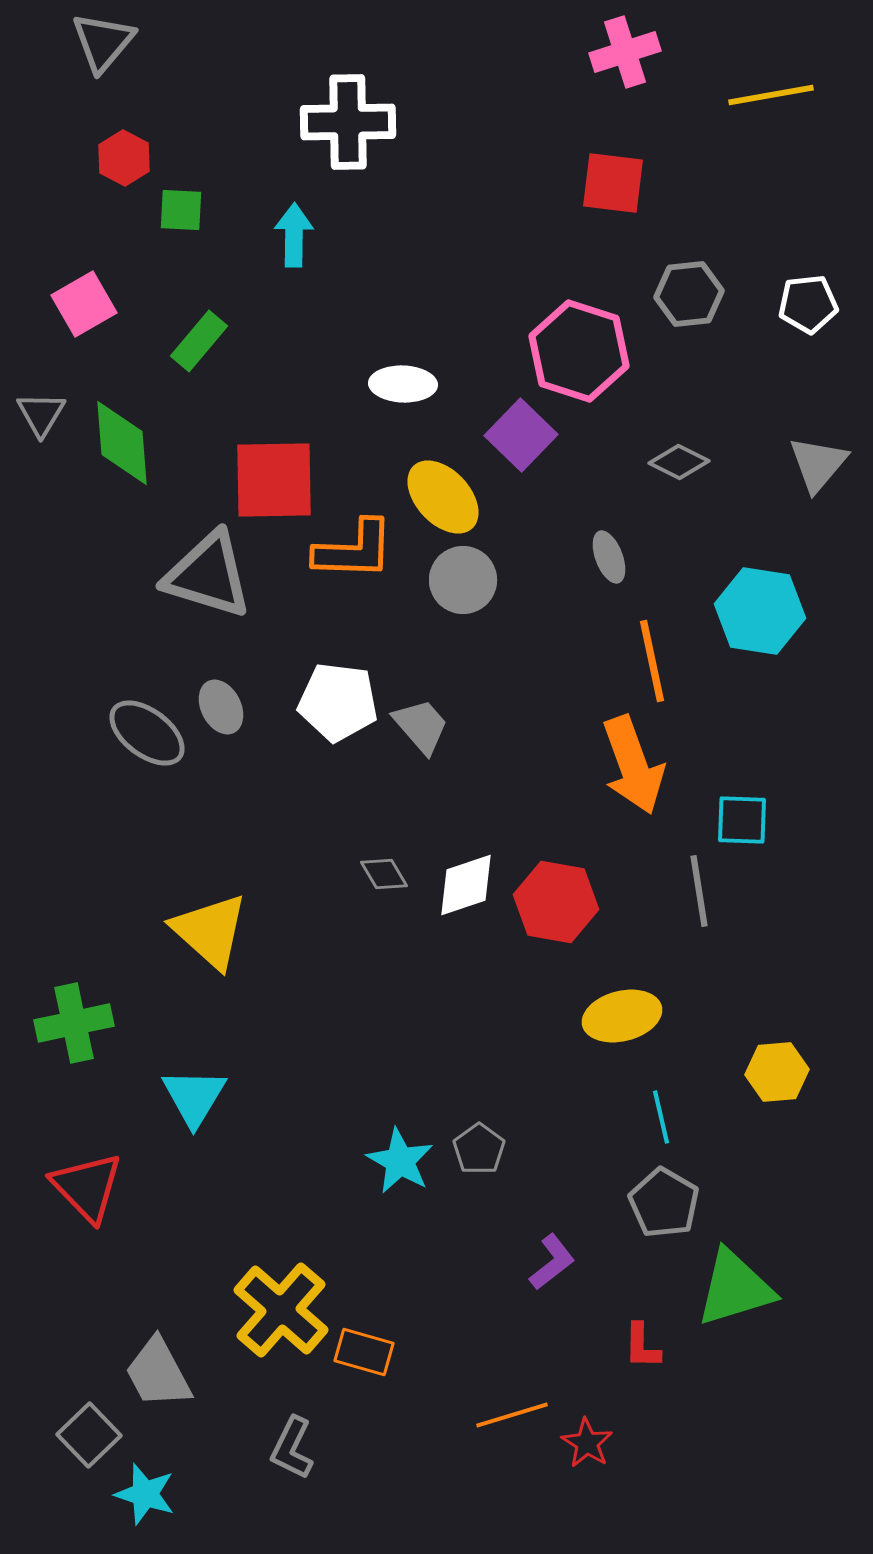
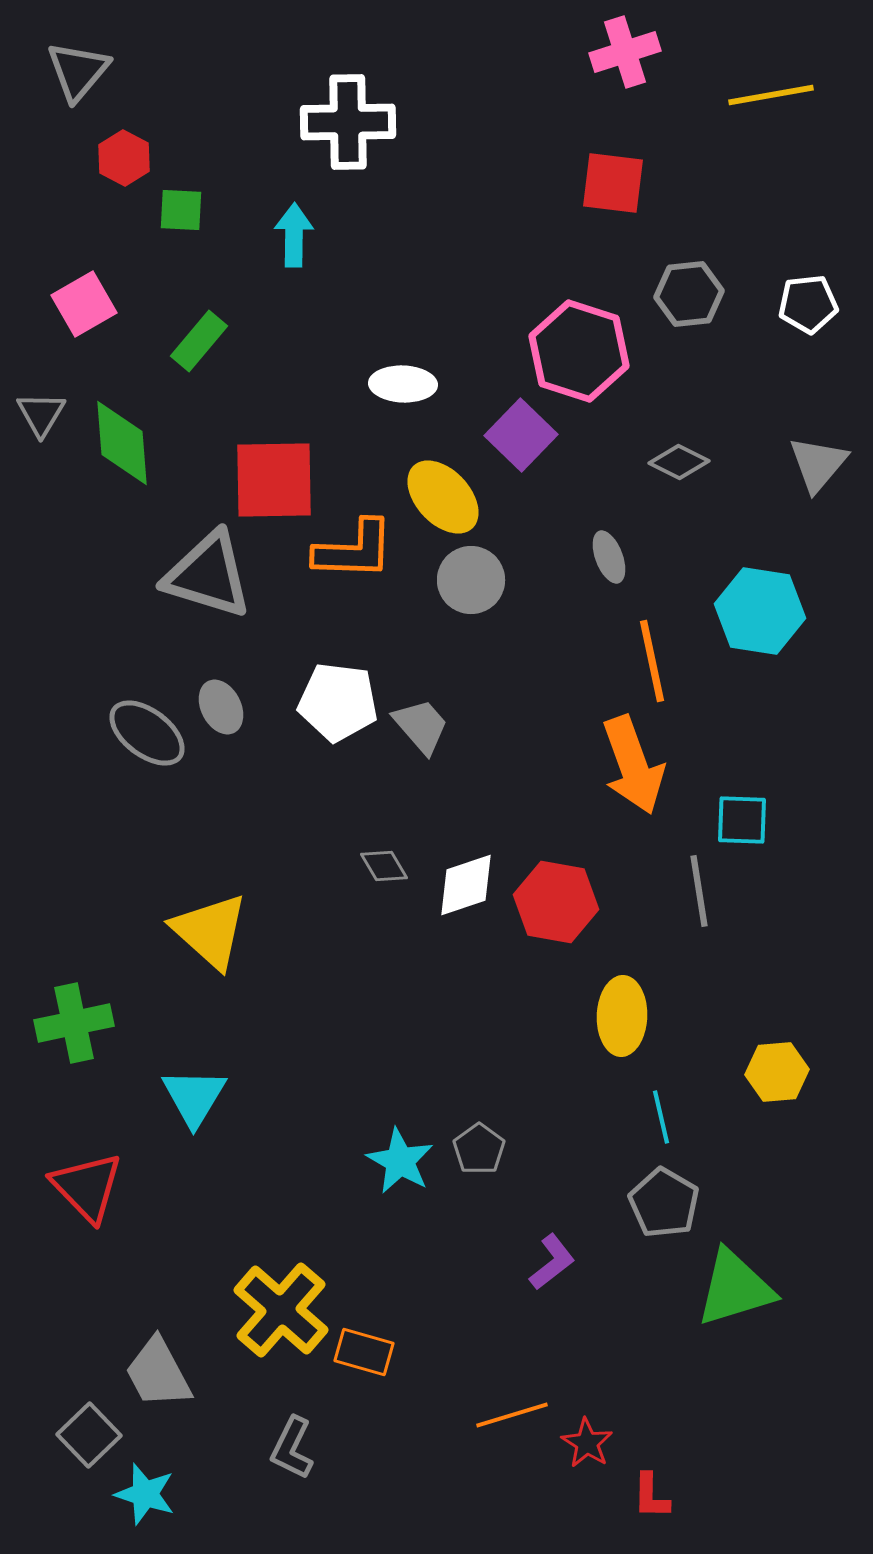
gray triangle at (103, 42): moved 25 px left, 29 px down
gray circle at (463, 580): moved 8 px right
gray diamond at (384, 874): moved 8 px up
yellow ellipse at (622, 1016): rotated 74 degrees counterclockwise
red L-shape at (642, 1346): moved 9 px right, 150 px down
